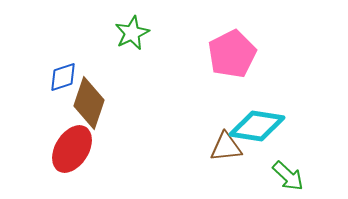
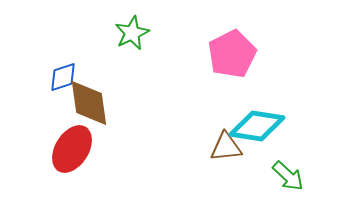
brown diamond: rotated 27 degrees counterclockwise
